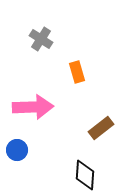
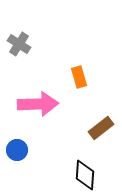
gray cross: moved 22 px left, 5 px down
orange rectangle: moved 2 px right, 5 px down
pink arrow: moved 5 px right, 3 px up
